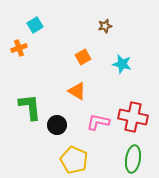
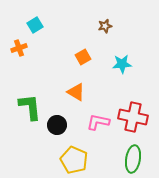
cyan star: rotated 18 degrees counterclockwise
orange triangle: moved 1 px left, 1 px down
